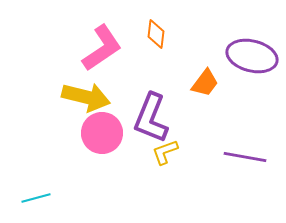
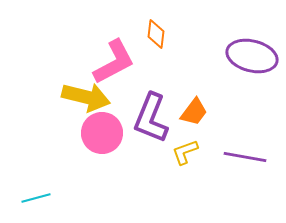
pink L-shape: moved 12 px right, 14 px down; rotated 6 degrees clockwise
orange trapezoid: moved 11 px left, 29 px down
yellow L-shape: moved 20 px right
